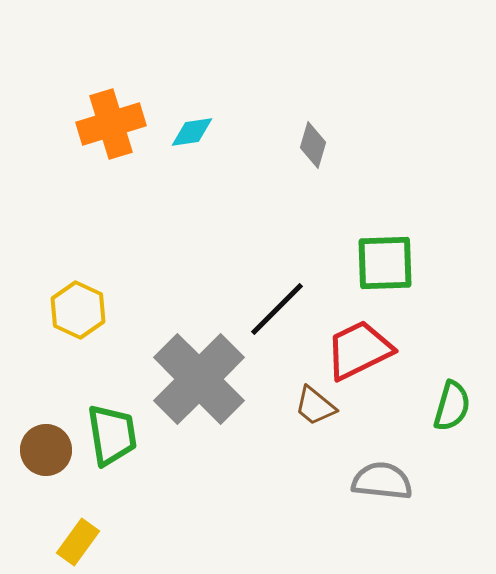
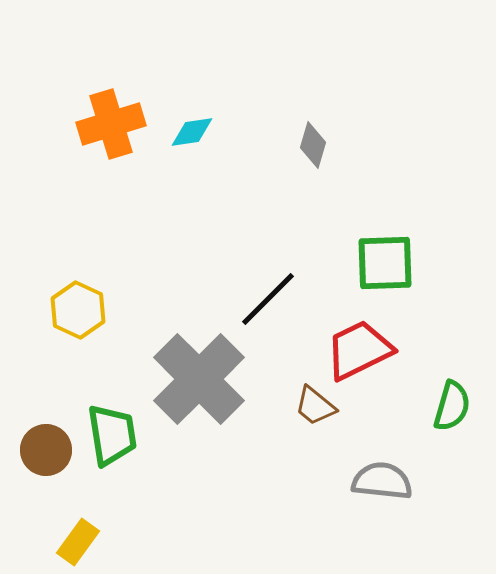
black line: moved 9 px left, 10 px up
